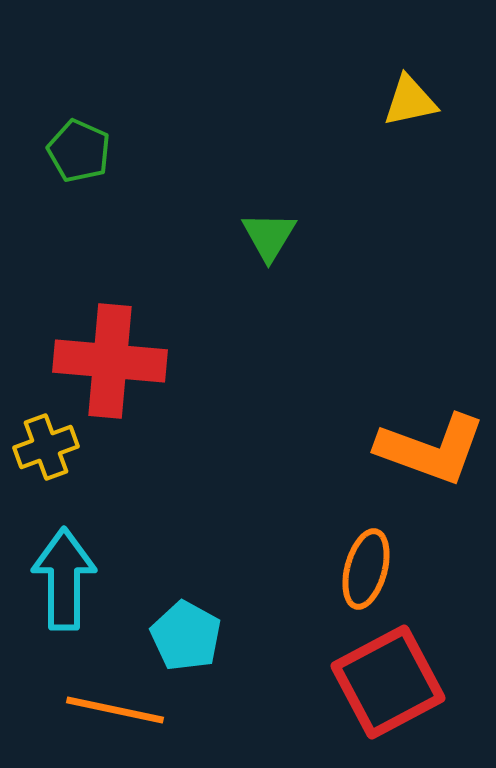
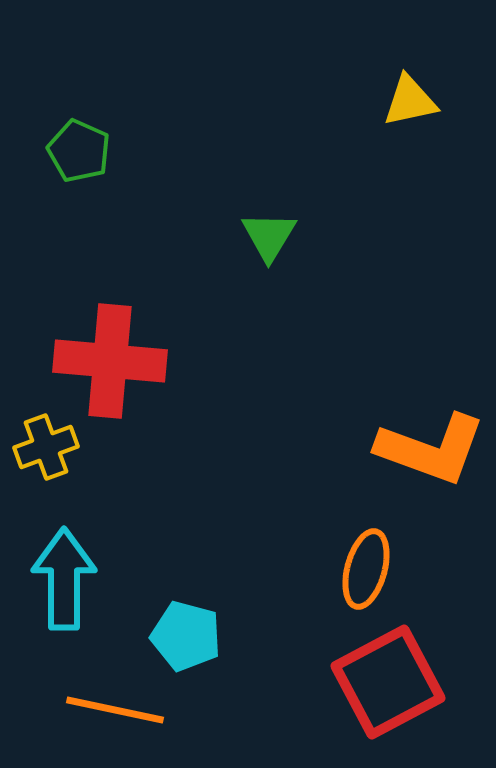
cyan pentagon: rotated 14 degrees counterclockwise
